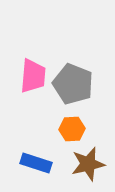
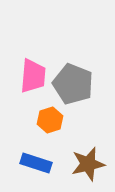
orange hexagon: moved 22 px left, 9 px up; rotated 15 degrees counterclockwise
